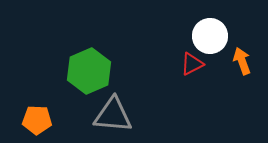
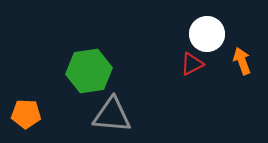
white circle: moved 3 px left, 2 px up
green hexagon: rotated 15 degrees clockwise
gray triangle: moved 1 px left
orange pentagon: moved 11 px left, 6 px up
